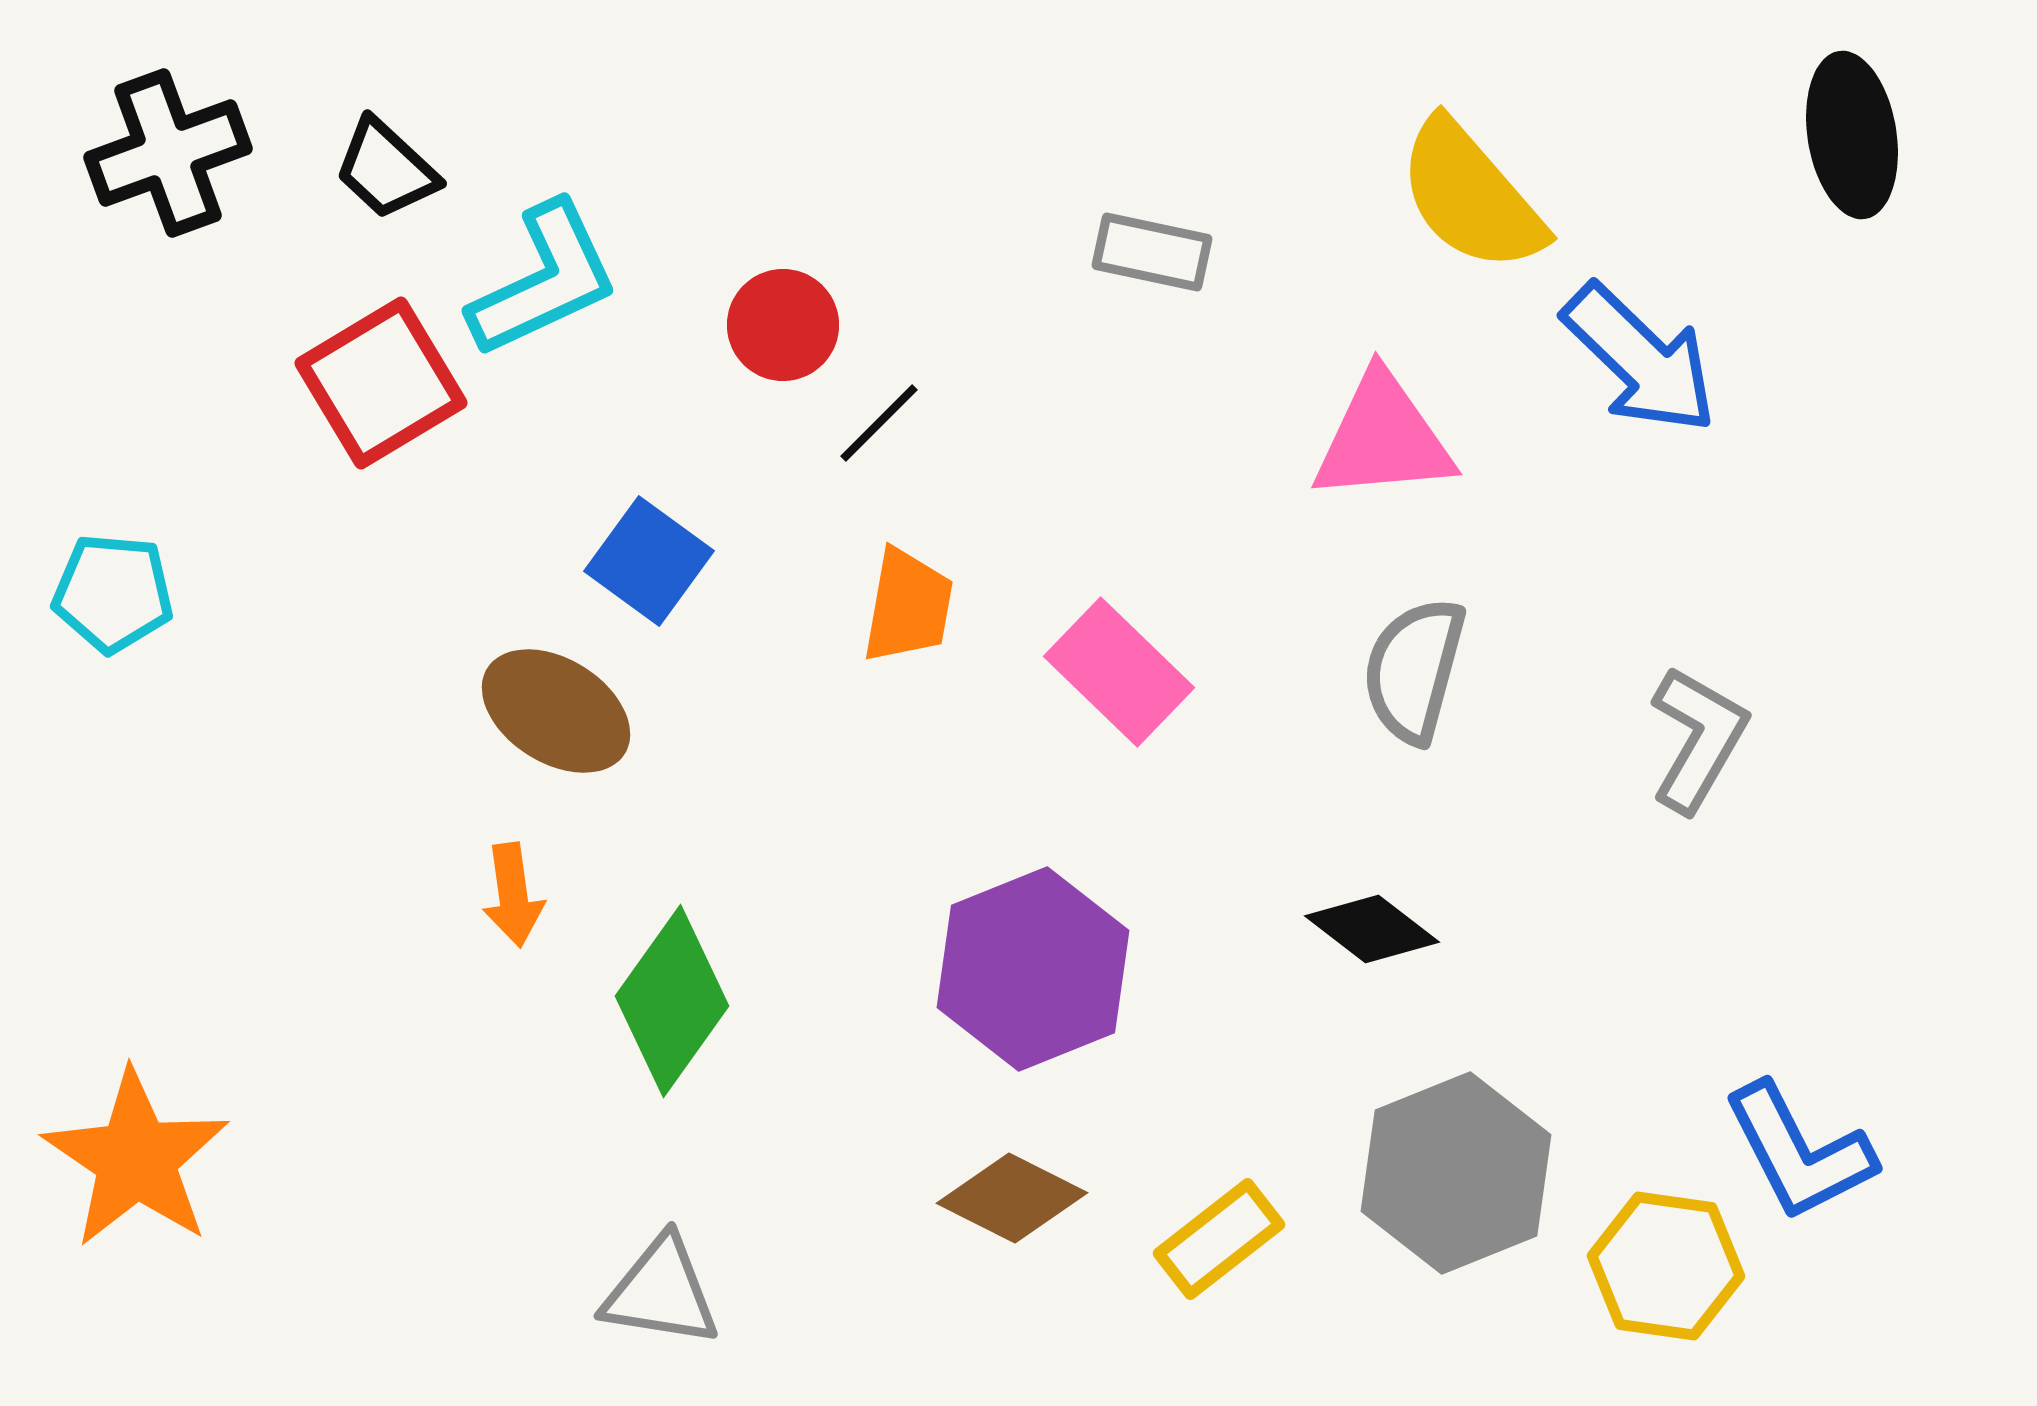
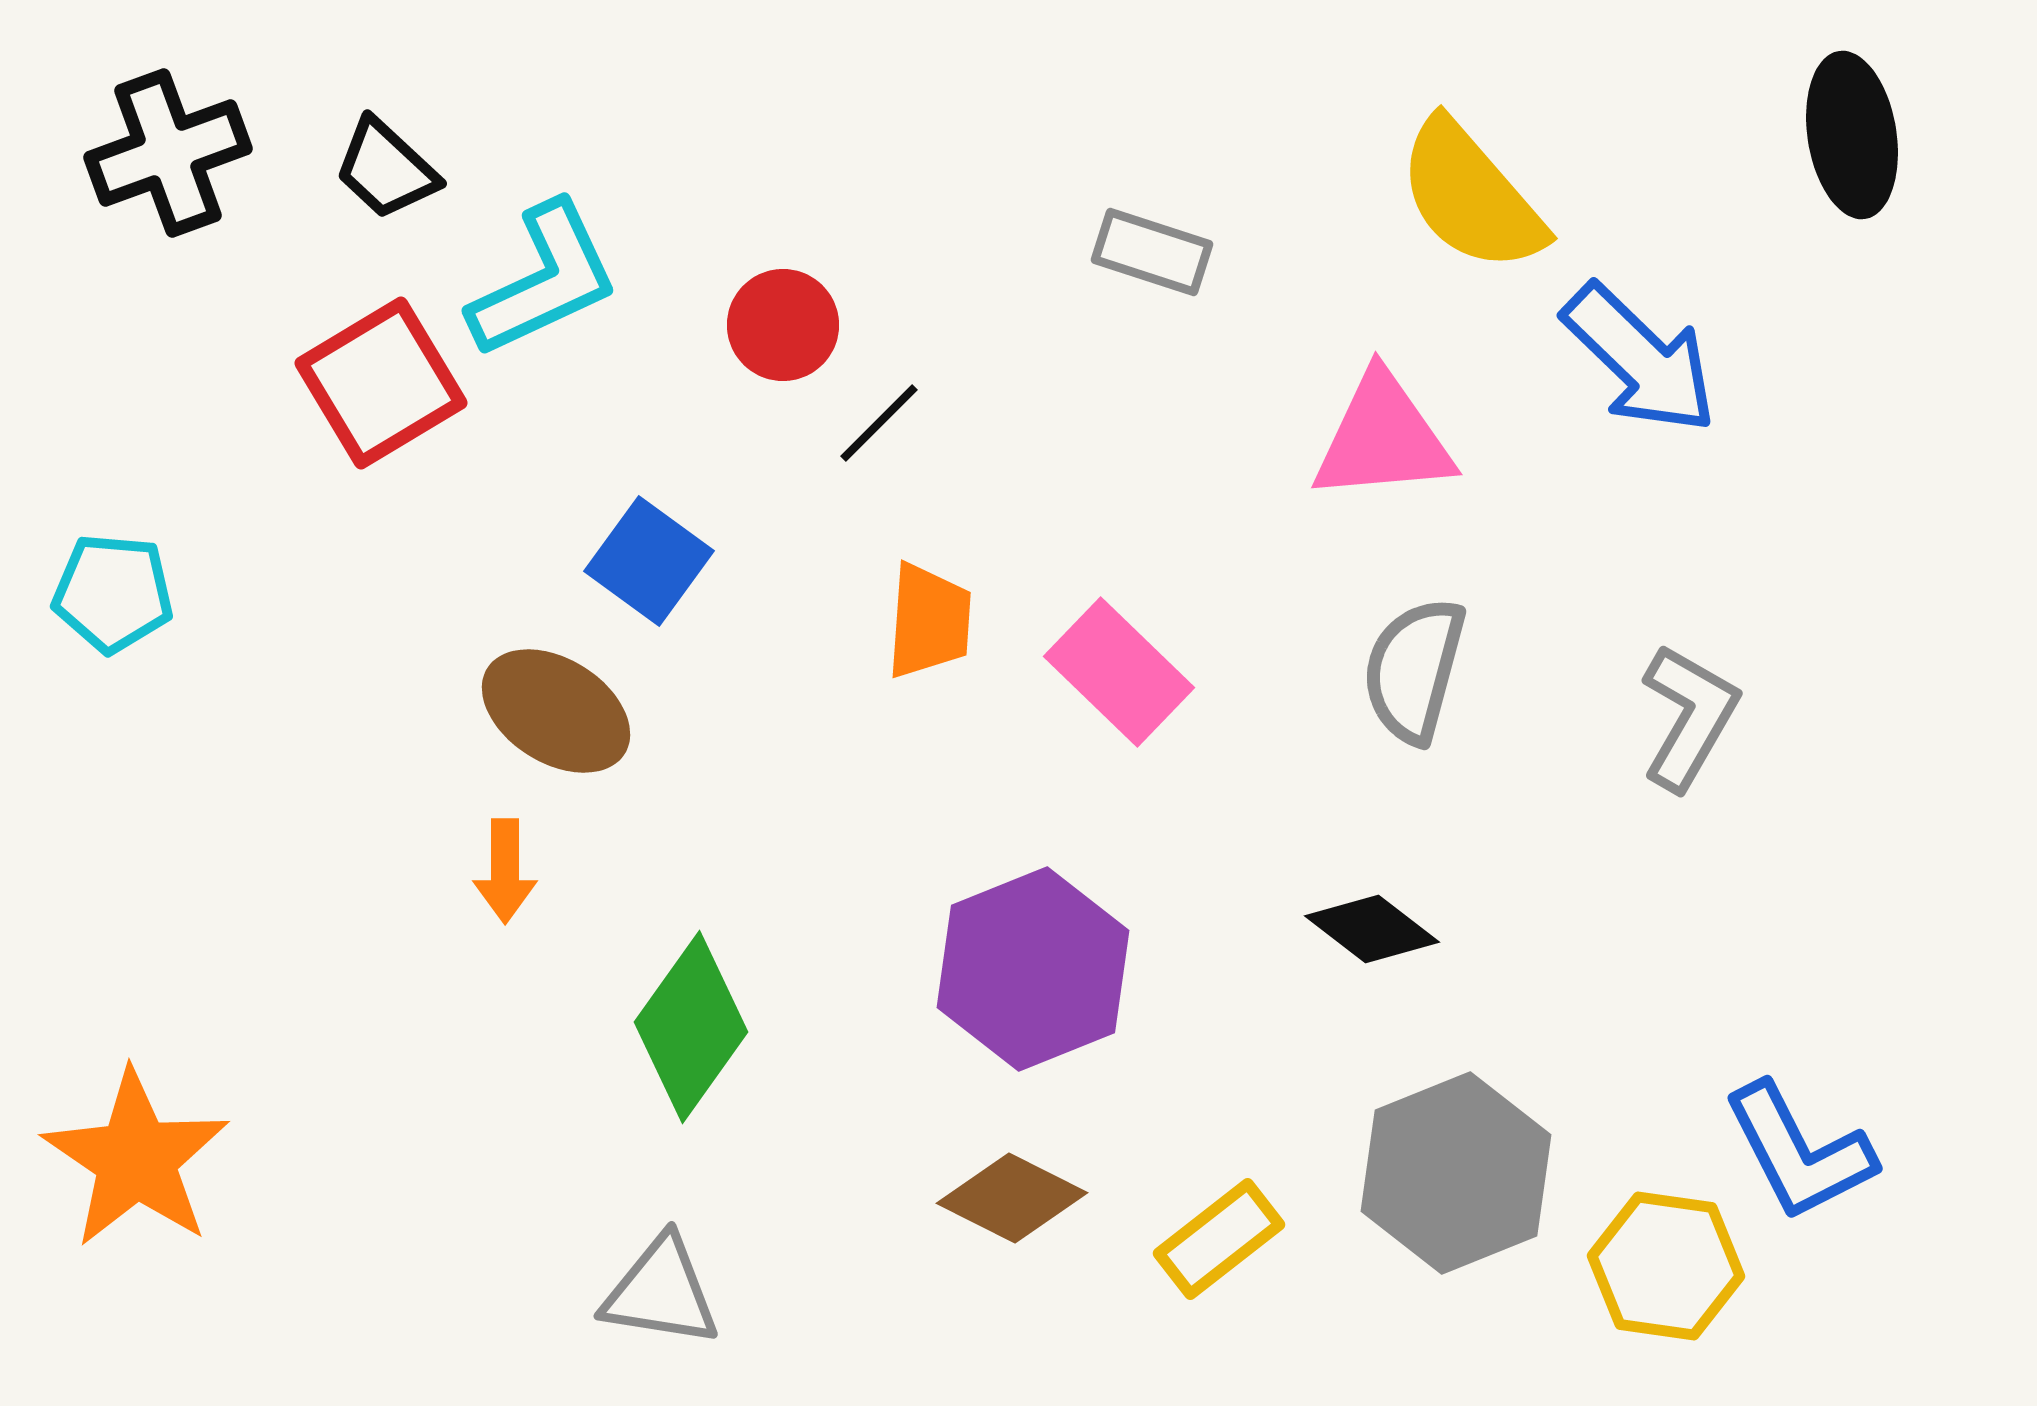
gray rectangle: rotated 6 degrees clockwise
orange trapezoid: moved 21 px right, 15 px down; rotated 6 degrees counterclockwise
gray L-shape: moved 9 px left, 22 px up
orange arrow: moved 8 px left, 24 px up; rotated 8 degrees clockwise
green diamond: moved 19 px right, 26 px down
